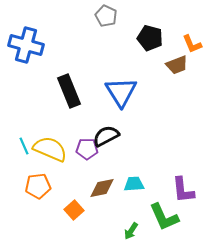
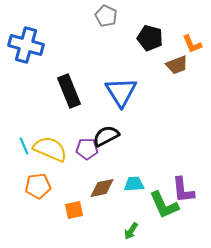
orange square: rotated 30 degrees clockwise
green L-shape: moved 12 px up
